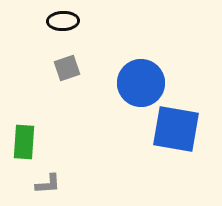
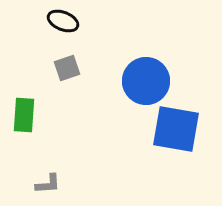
black ellipse: rotated 24 degrees clockwise
blue circle: moved 5 px right, 2 px up
green rectangle: moved 27 px up
